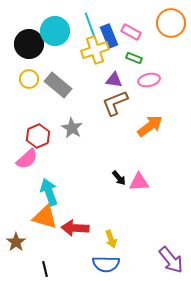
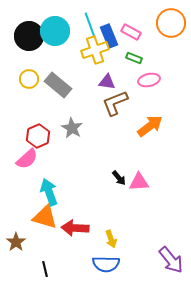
black circle: moved 8 px up
purple triangle: moved 7 px left, 2 px down
